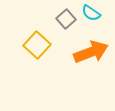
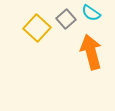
yellow square: moved 17 px up
orange arrow: rotated 84 degrees counterclockwise
